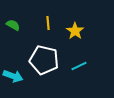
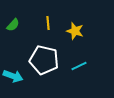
green semicircle: rotated 104 degrees clockwise
yellow star: rotated 18 degrees counterclockwise
